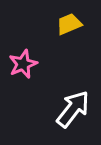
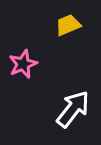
yellow trapezoid: moved 1 px left, 1 px down
